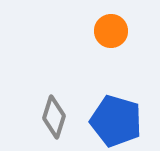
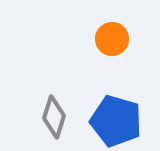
orange circle: moved 1 px right, 8 px down
